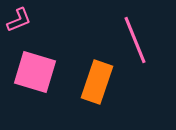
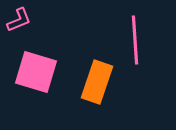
pink line: rotated 18 degrees clockwise
pink square: moved 1 px right
